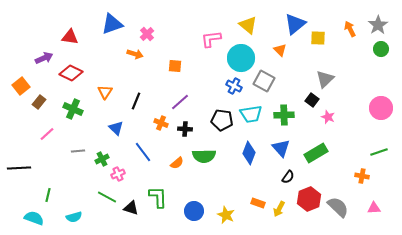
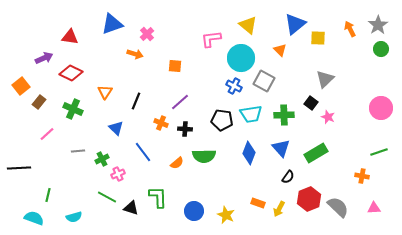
black square at (312, 100): moved 1 px left, 3 px down
